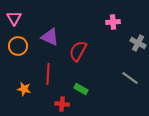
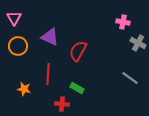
pink cross: moved 10 px right; rotated 16 degrees clockwise
green rectangle: moved 4 px left, 1 px up
